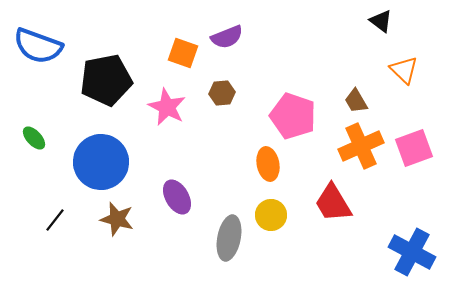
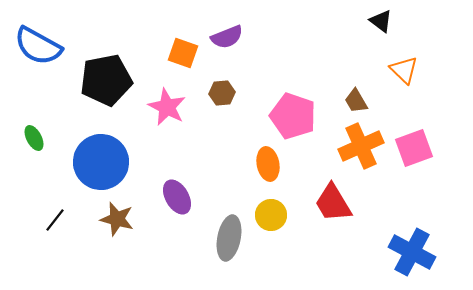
blue semicircle: rotated 9 degrees clockwise
green ellipse: rotated 15 degrees clockwise
